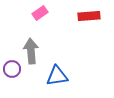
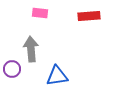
pink rectangle: rotated 42 degrees clockwise
gray arrow: moved 2 px up
